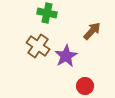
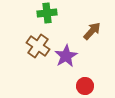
green cross: rotated 18 degrees counterclockwise
